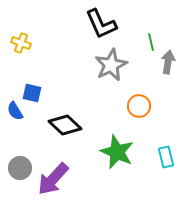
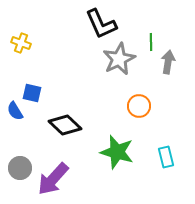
green line: rotated 12 degrees clockwise
gray star: moved 8 px right, 6 px up
green star: rotated 8 degrees counterclockwise
